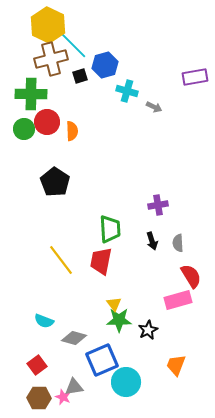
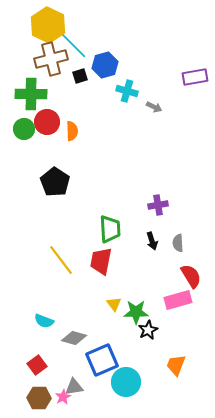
green star: moved 17 px right, 8 px up
pink star: rotated 21 degrees clockwise
